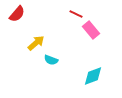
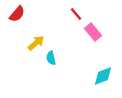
red line: rotated 24 degrees clockwise
pink rectangle: moved 2 px right, 2 px down
cyan semicircle: moved 2 px up; rotated 56 degrees clockwise
cyan diamond: moved 10 px right
